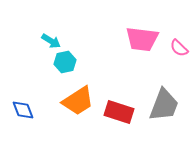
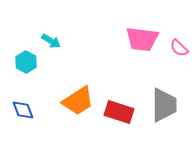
cyan hexagon: moved 39 px left; rotated 20 degrees counterclockwise
gray trapezoid: rotated 21 degrees counterclockwise
